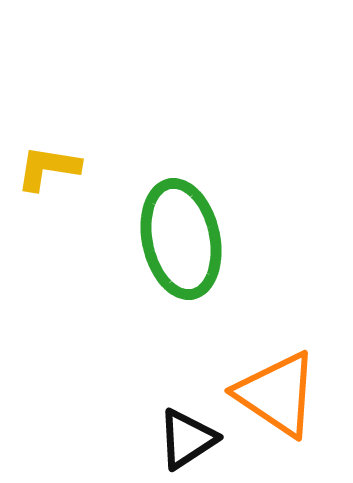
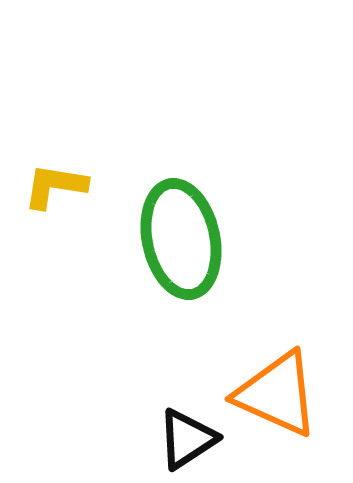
yellow L-shape: moved 7 px right, 18 px down
orange triangle: rotated 10 degrees counterclockwise
